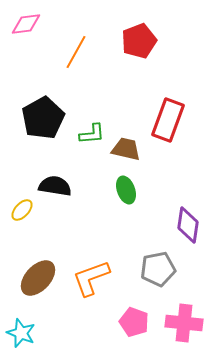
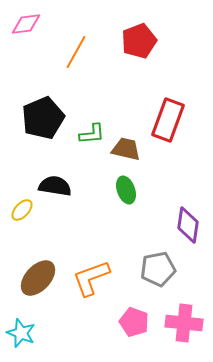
black pentagon: rotated 6 degrees clockwise
